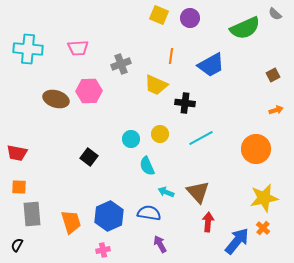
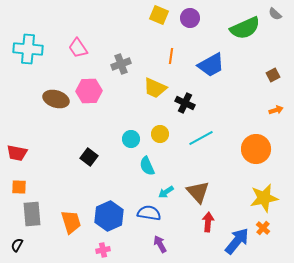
pink trapezoid: rotated 60 degrees clockwise
yellow trapezoid: moved 1 px left, 3 px down
black cross: rotated 18 degrees clockwise
cyan arrow: rotated 56 degrees counterclockwise
